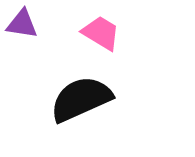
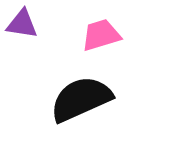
pink trapezoid: moved 2 px down; rotated 48 degrees counterclockwise
